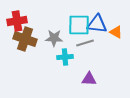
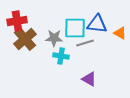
cyan square: moved 4 px left, 3 px down
orange triangle: moved 4 px right, 1 px down
brown cross: rotated 30 degrees clockwise
cyan cross: moved 4 px left, 1 px up; rotated 14 degrees clockwise
purple triangle: rotated 28 degrees clockwise
